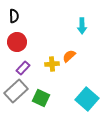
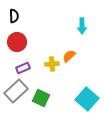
purple rectangle: rotated 24 degrees clockwise
